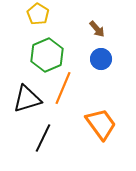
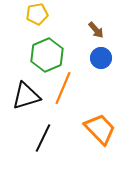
yellow pentagon: moved 1 px left; rotated 30 degrees clockwise
brown arrow: moved 1 px left, 1 px down
blue circle: moved 1 px up
black triangle: moved 1 px left, 3 px up
orange trapezoid: moved 1 px left, 5 px down; rotated 8 degrees counterclockwise
